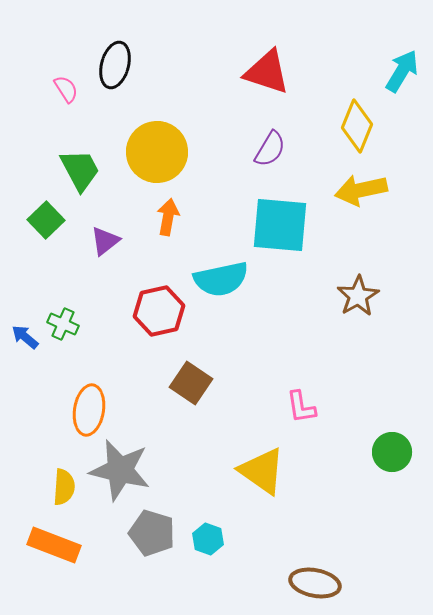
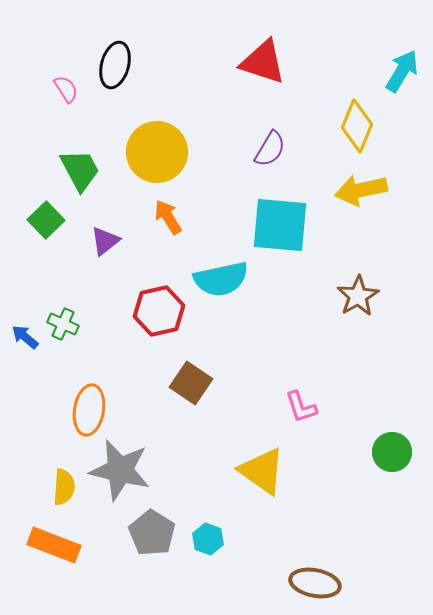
red triangle: moved 4 px left, 10 px up
orange arrow: rotated 42 degrees counterclockwise
pink L-shape: rotated 9 degrees counterclockwise
gray pentagon: rotated 15 degrees clockwise
